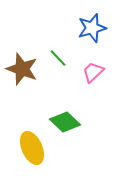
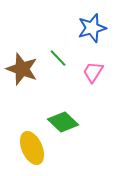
pink trapezoid: rotated 15 degrees counterclockwise
green diamond: moved 2 px left
